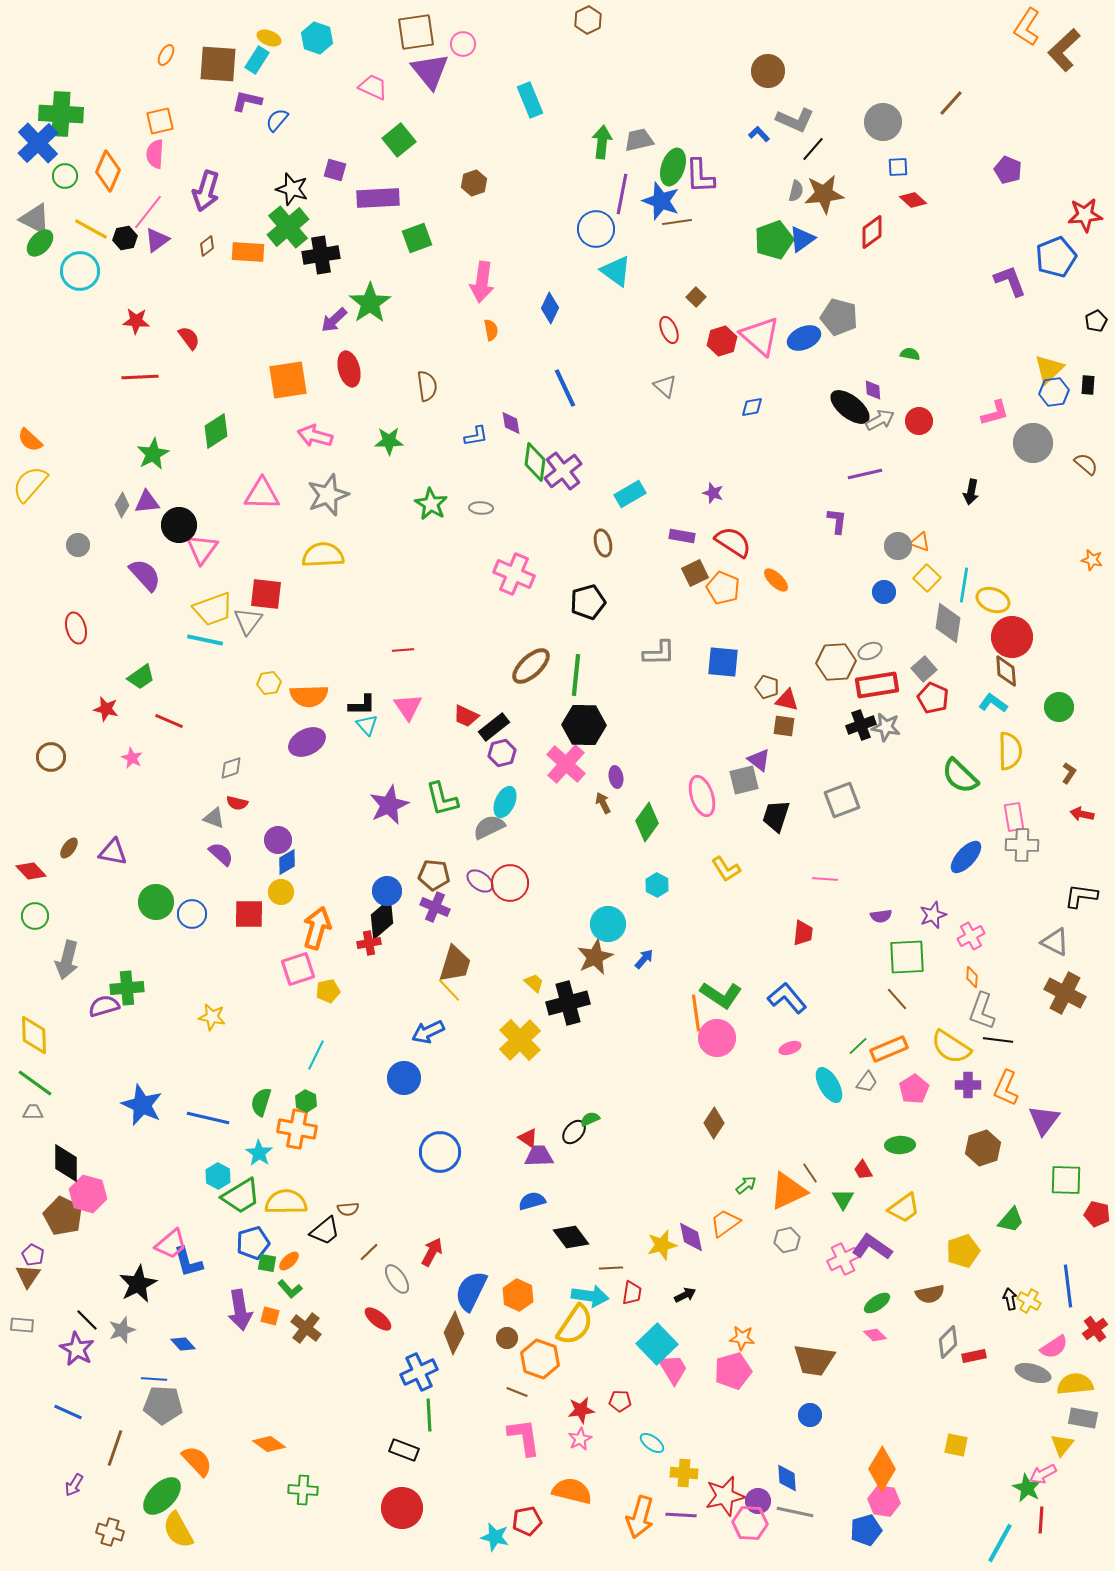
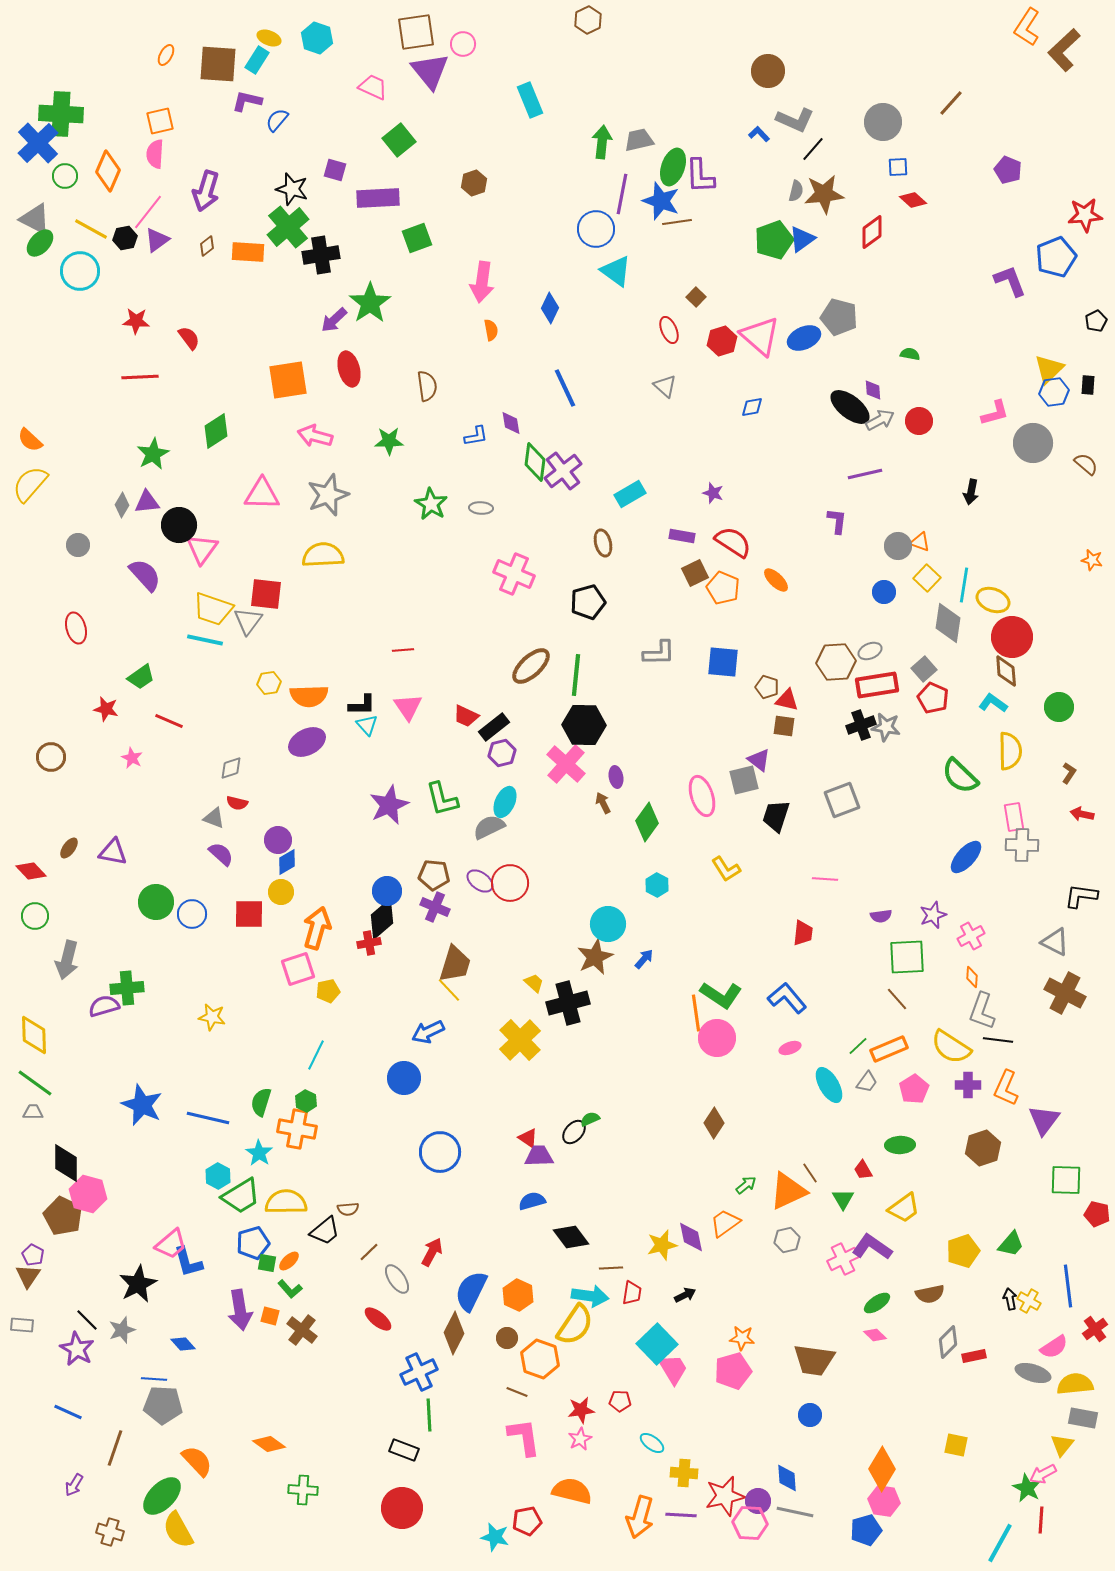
yellow trapezoid at (213, 609): rotated 39 degrees clockwise
green trapezoid at (1011, 1220): moved 24 px down
brown cross at (306, 1328): moved 4 px left, 2 px down
